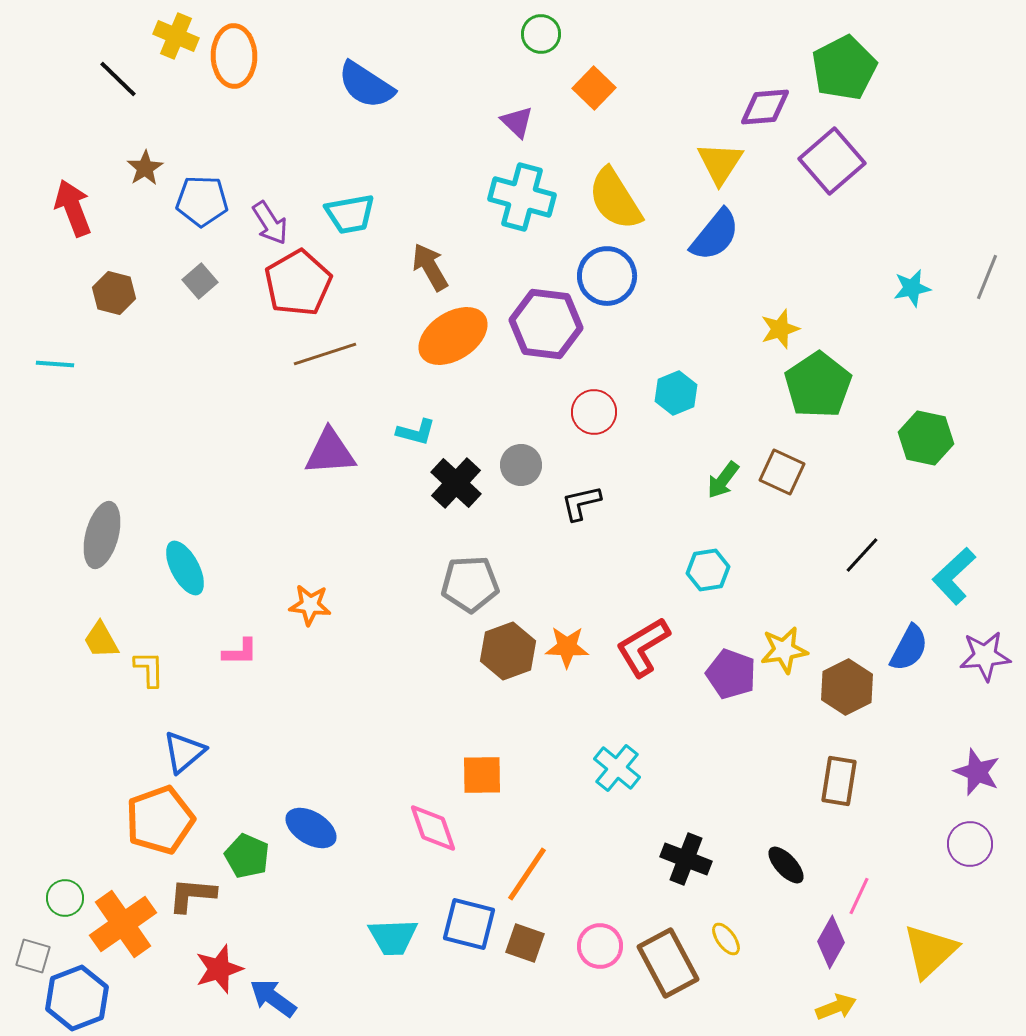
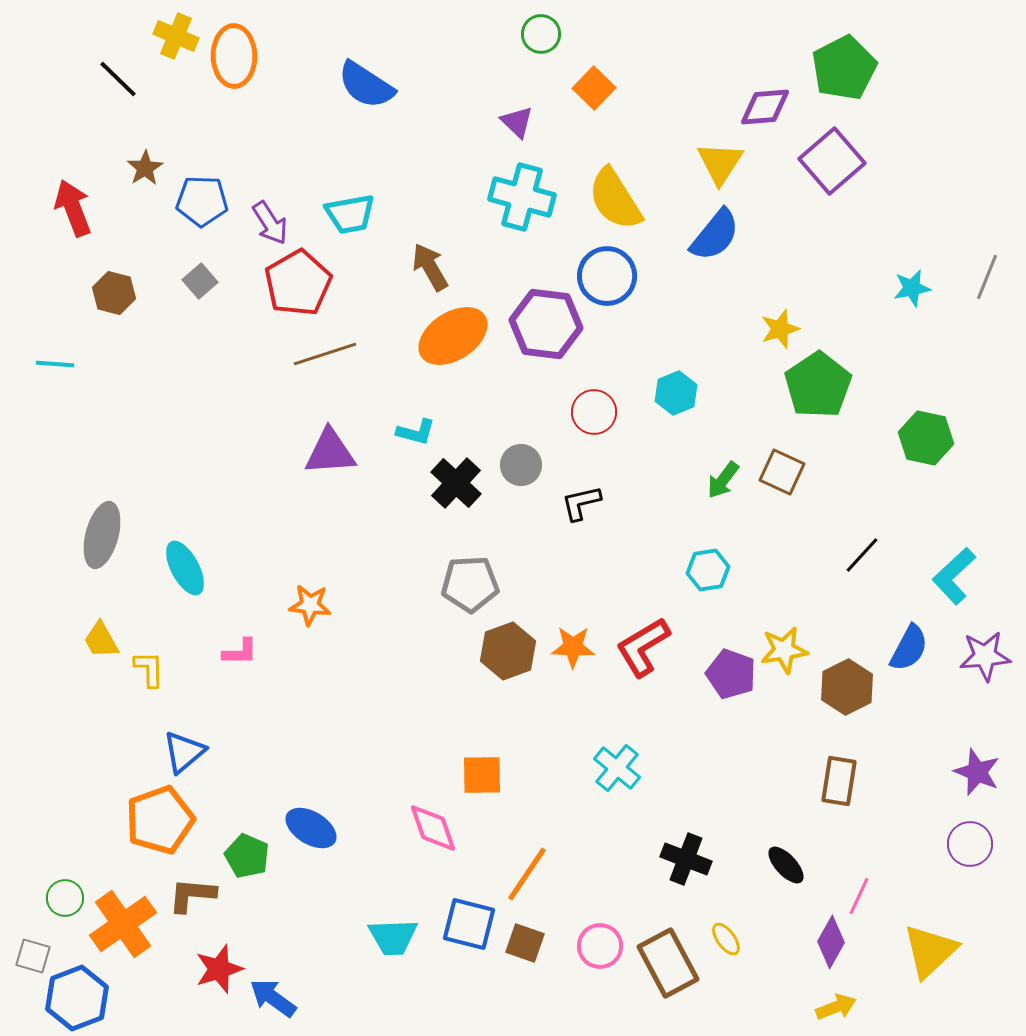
orange star at (567, 647): moved 6 px right
